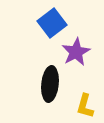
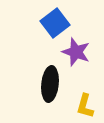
blue square: moved 3 px right
purple star: rotated 24 degrees counterclockwise
